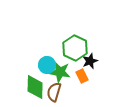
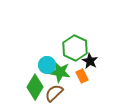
black star: rotated 21 degrees counterclockwise
green diamond: rotated 30 degrees clockwise
brown semicircle: moved 1 px down; rotated 30 degrees clockwise
